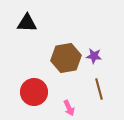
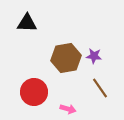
brown line: moved 1 px right, 1 px up; rotated 20 degrees counterclockwise
pink arrow: moved 1 px left, 1 px down; rotated 49 degrees counterclockwise
